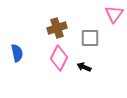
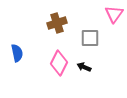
brown cross: moved 5 px up
pink diamond: moved 5 px down
